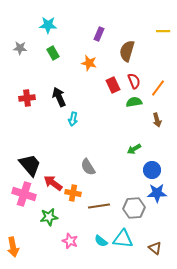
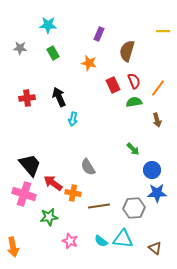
green arrow: moved 1 px left; rotated 104 degrees counterclockwise
